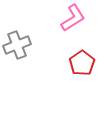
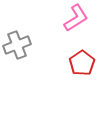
pink L-shape: moved 3 px right
